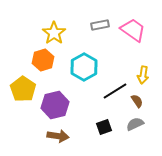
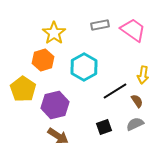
brown arrow: rotated 25 degrees clockwise
